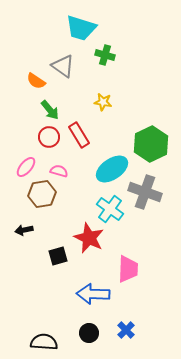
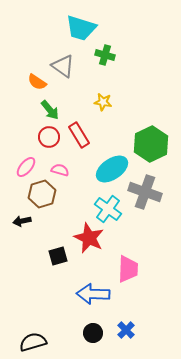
orange semicircle: moved 1 px right, 1 px down
pink semicircle: moved 1 px right, 1 px up
brown hexagon: rotated 8 degrees counterclockwise
cyan cross: moved 2 px left
black arrow: moved 2 px left, 9 px up
black circle: moved 4 px right
black semicircle: moved 11 px left; rotated 20 degrees counterclockwise
